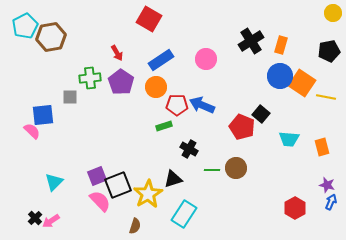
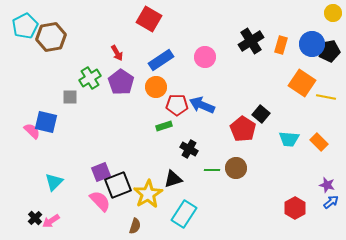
pink circle at (206, 59): moved 1 px left, 2 px up
blue circle at (280, 76): moved 32 px right, 32 px up
green cross at (90, 78): rotated 25 degrees counterclockwise
blue square at (43, 115): moved 3 px right, 7 px down; rotated 20 degrees clockwise
red pentagon at (242, 127): moved 1 px right, 2 px down; rotated 10 degrees clockwise
orange rectangle at (322, 147): moved 3 px left, 5 px up; rotated 30 degrees counterclockwise
purple square at (97, 176): moved 4 px right, 4 px up
blue arrow at (331, 202): rotated 28 degrees clockwise
